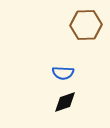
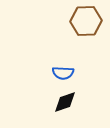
brown hexagon: moved 4 px up
